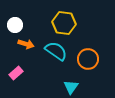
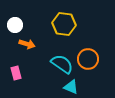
yellow hexagon: moved 1 px down
orange arrow: moved 1 px right
cyan semicircle: moved 6 px right, 13 px down
pink rectangle: rotated 64 degrees counterclockwise
cyan triangle: rotated 42 degrees counterclockwise
